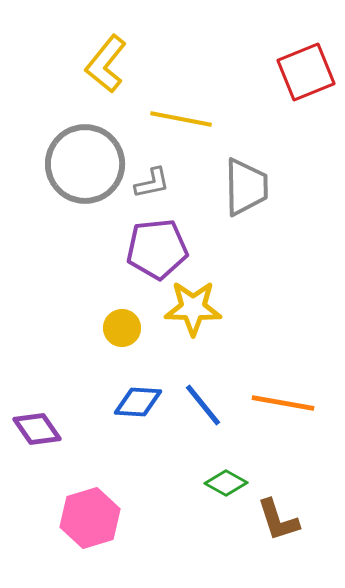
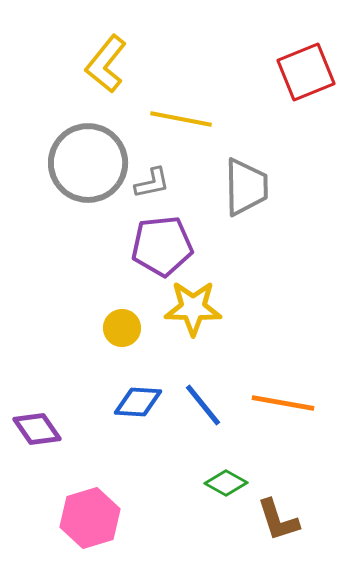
gray circle: moved 3 px right, 1 px up
purple pentagon: moved 5 px right, 3 px up
